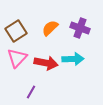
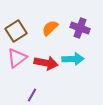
pink triangle: rotated 10 degrees clockwise
purple line: moved 1 px right, 3 px down
